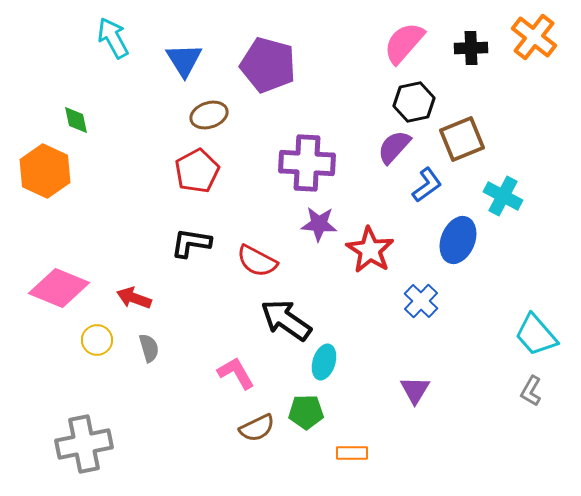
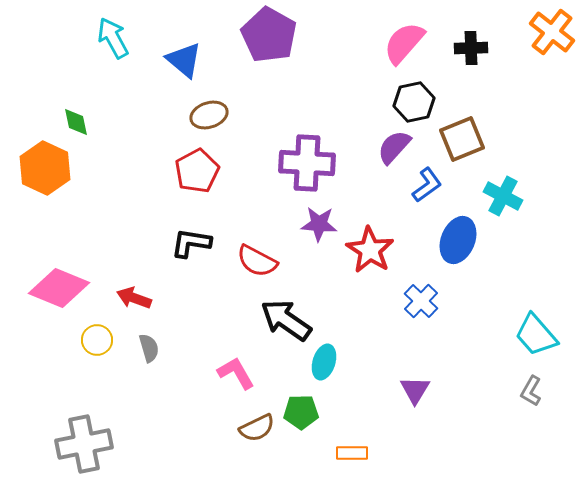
orange cross: moved 18 px right, 5 px up
blue triangle: rotated 18 degrees counterclockwise
purple pentagon: moved 1 px right, 30 px up; rotated 14 degrees clockwise
green diamond: moved 2 px down
orange hexagon: moved 3 px up
green pentagon: moved 5 px left
